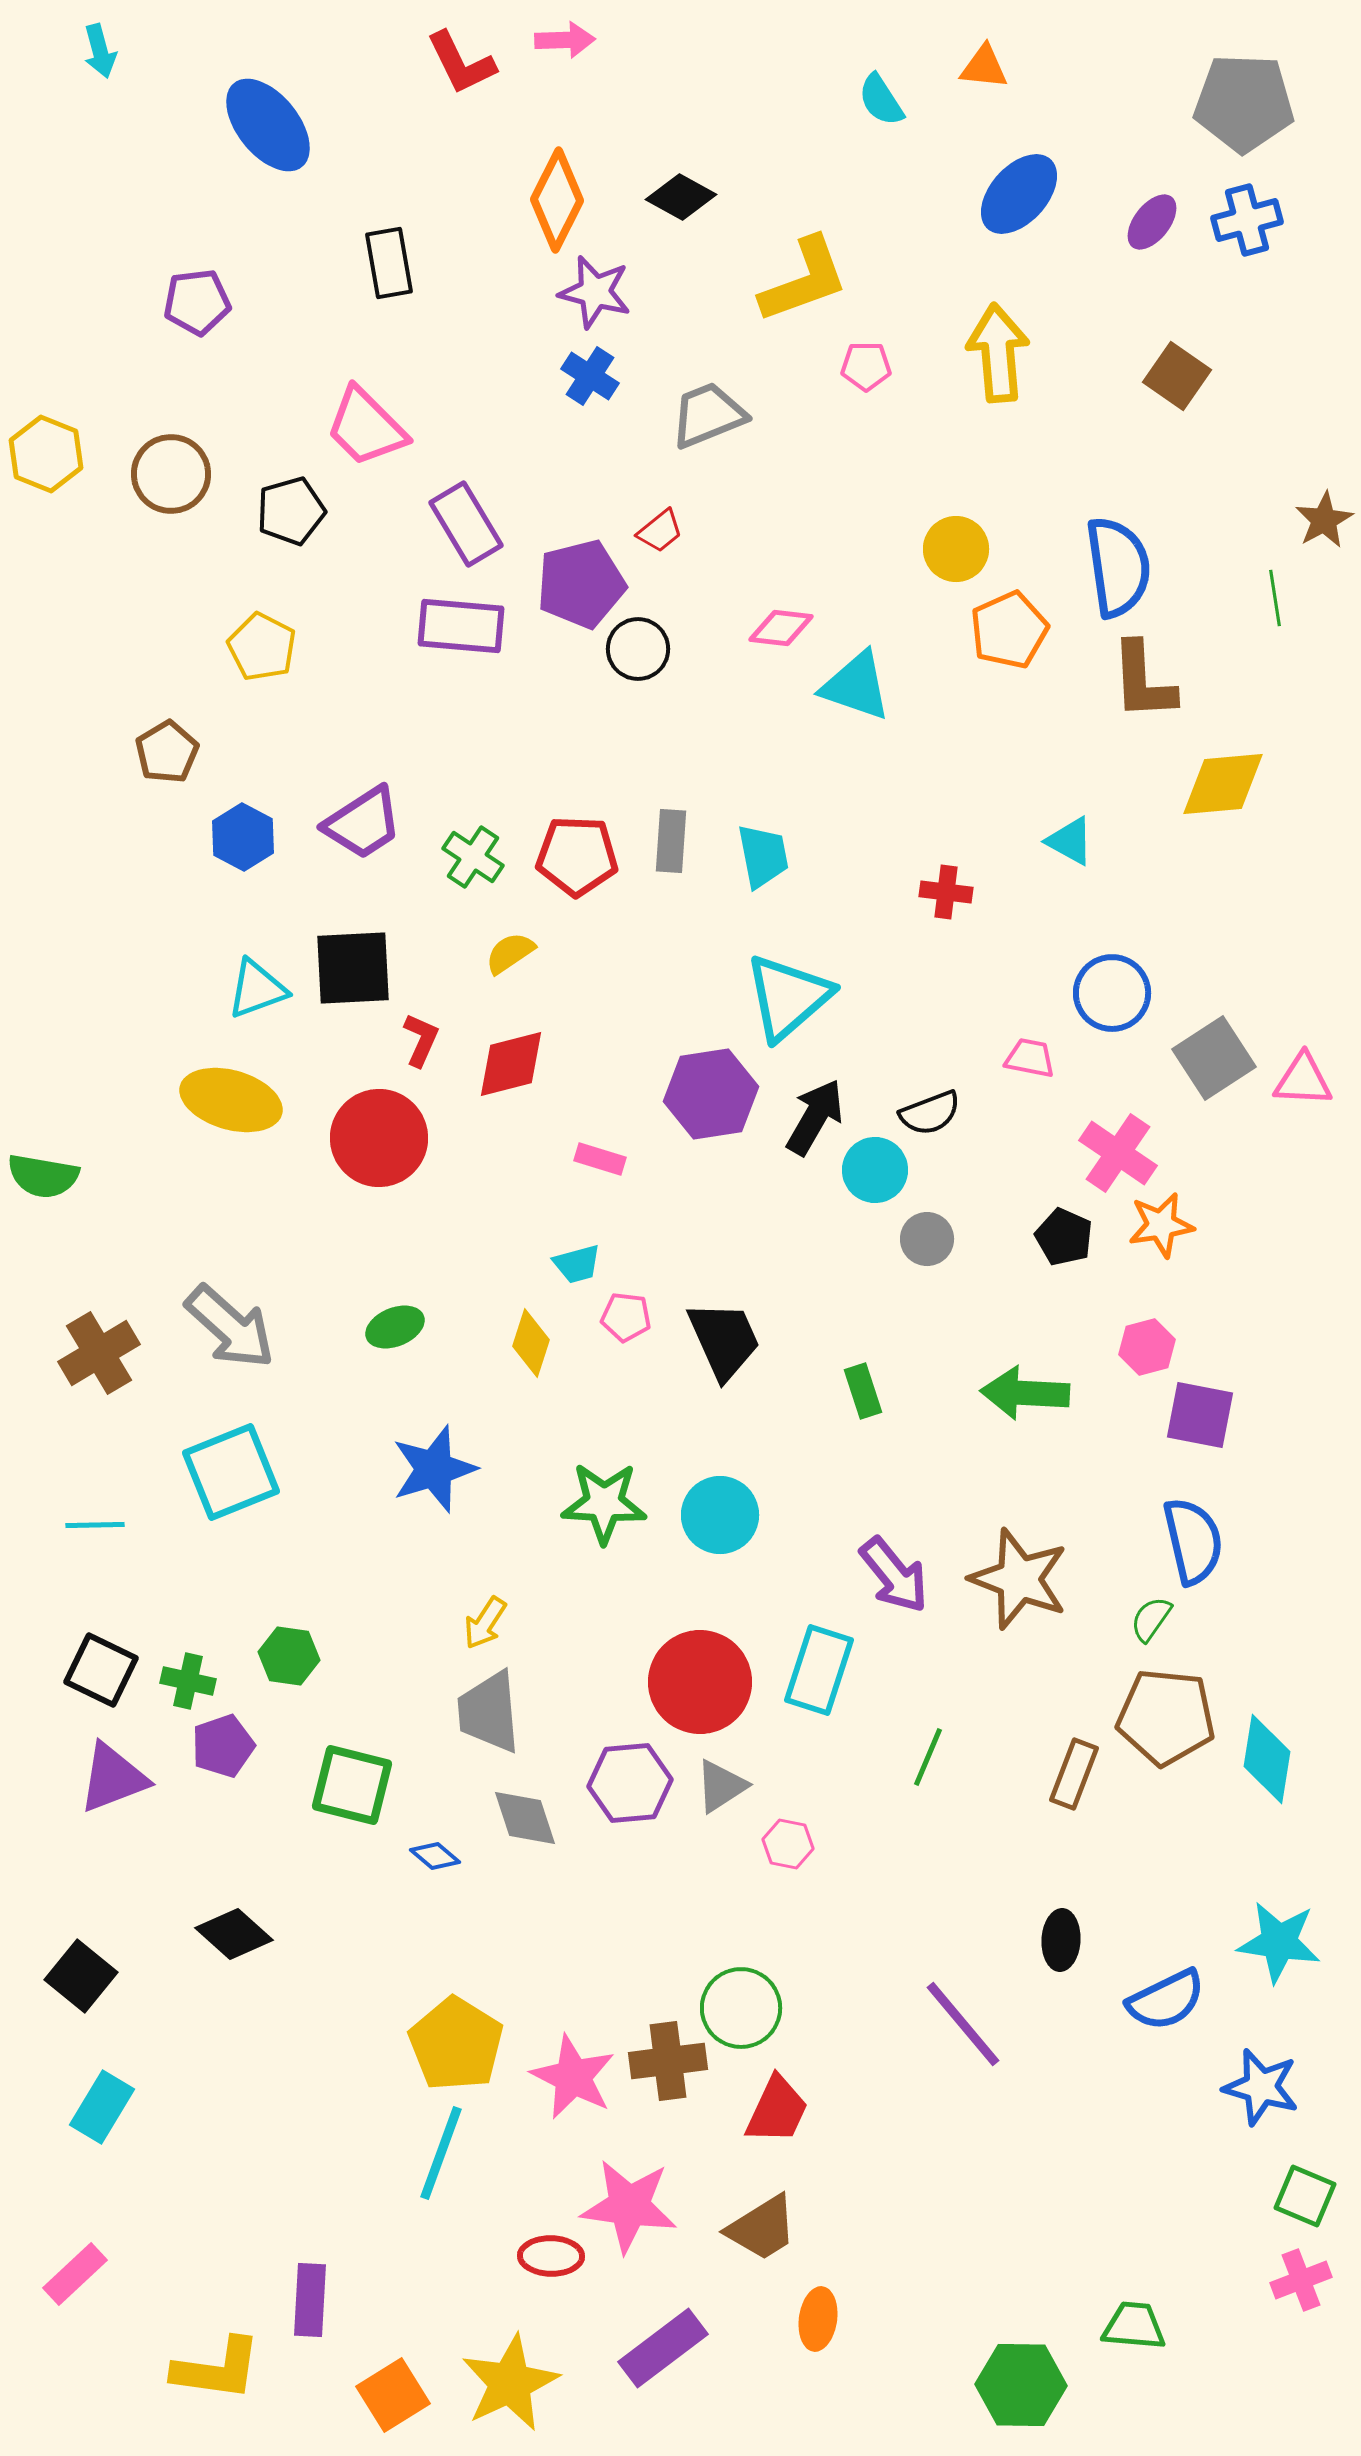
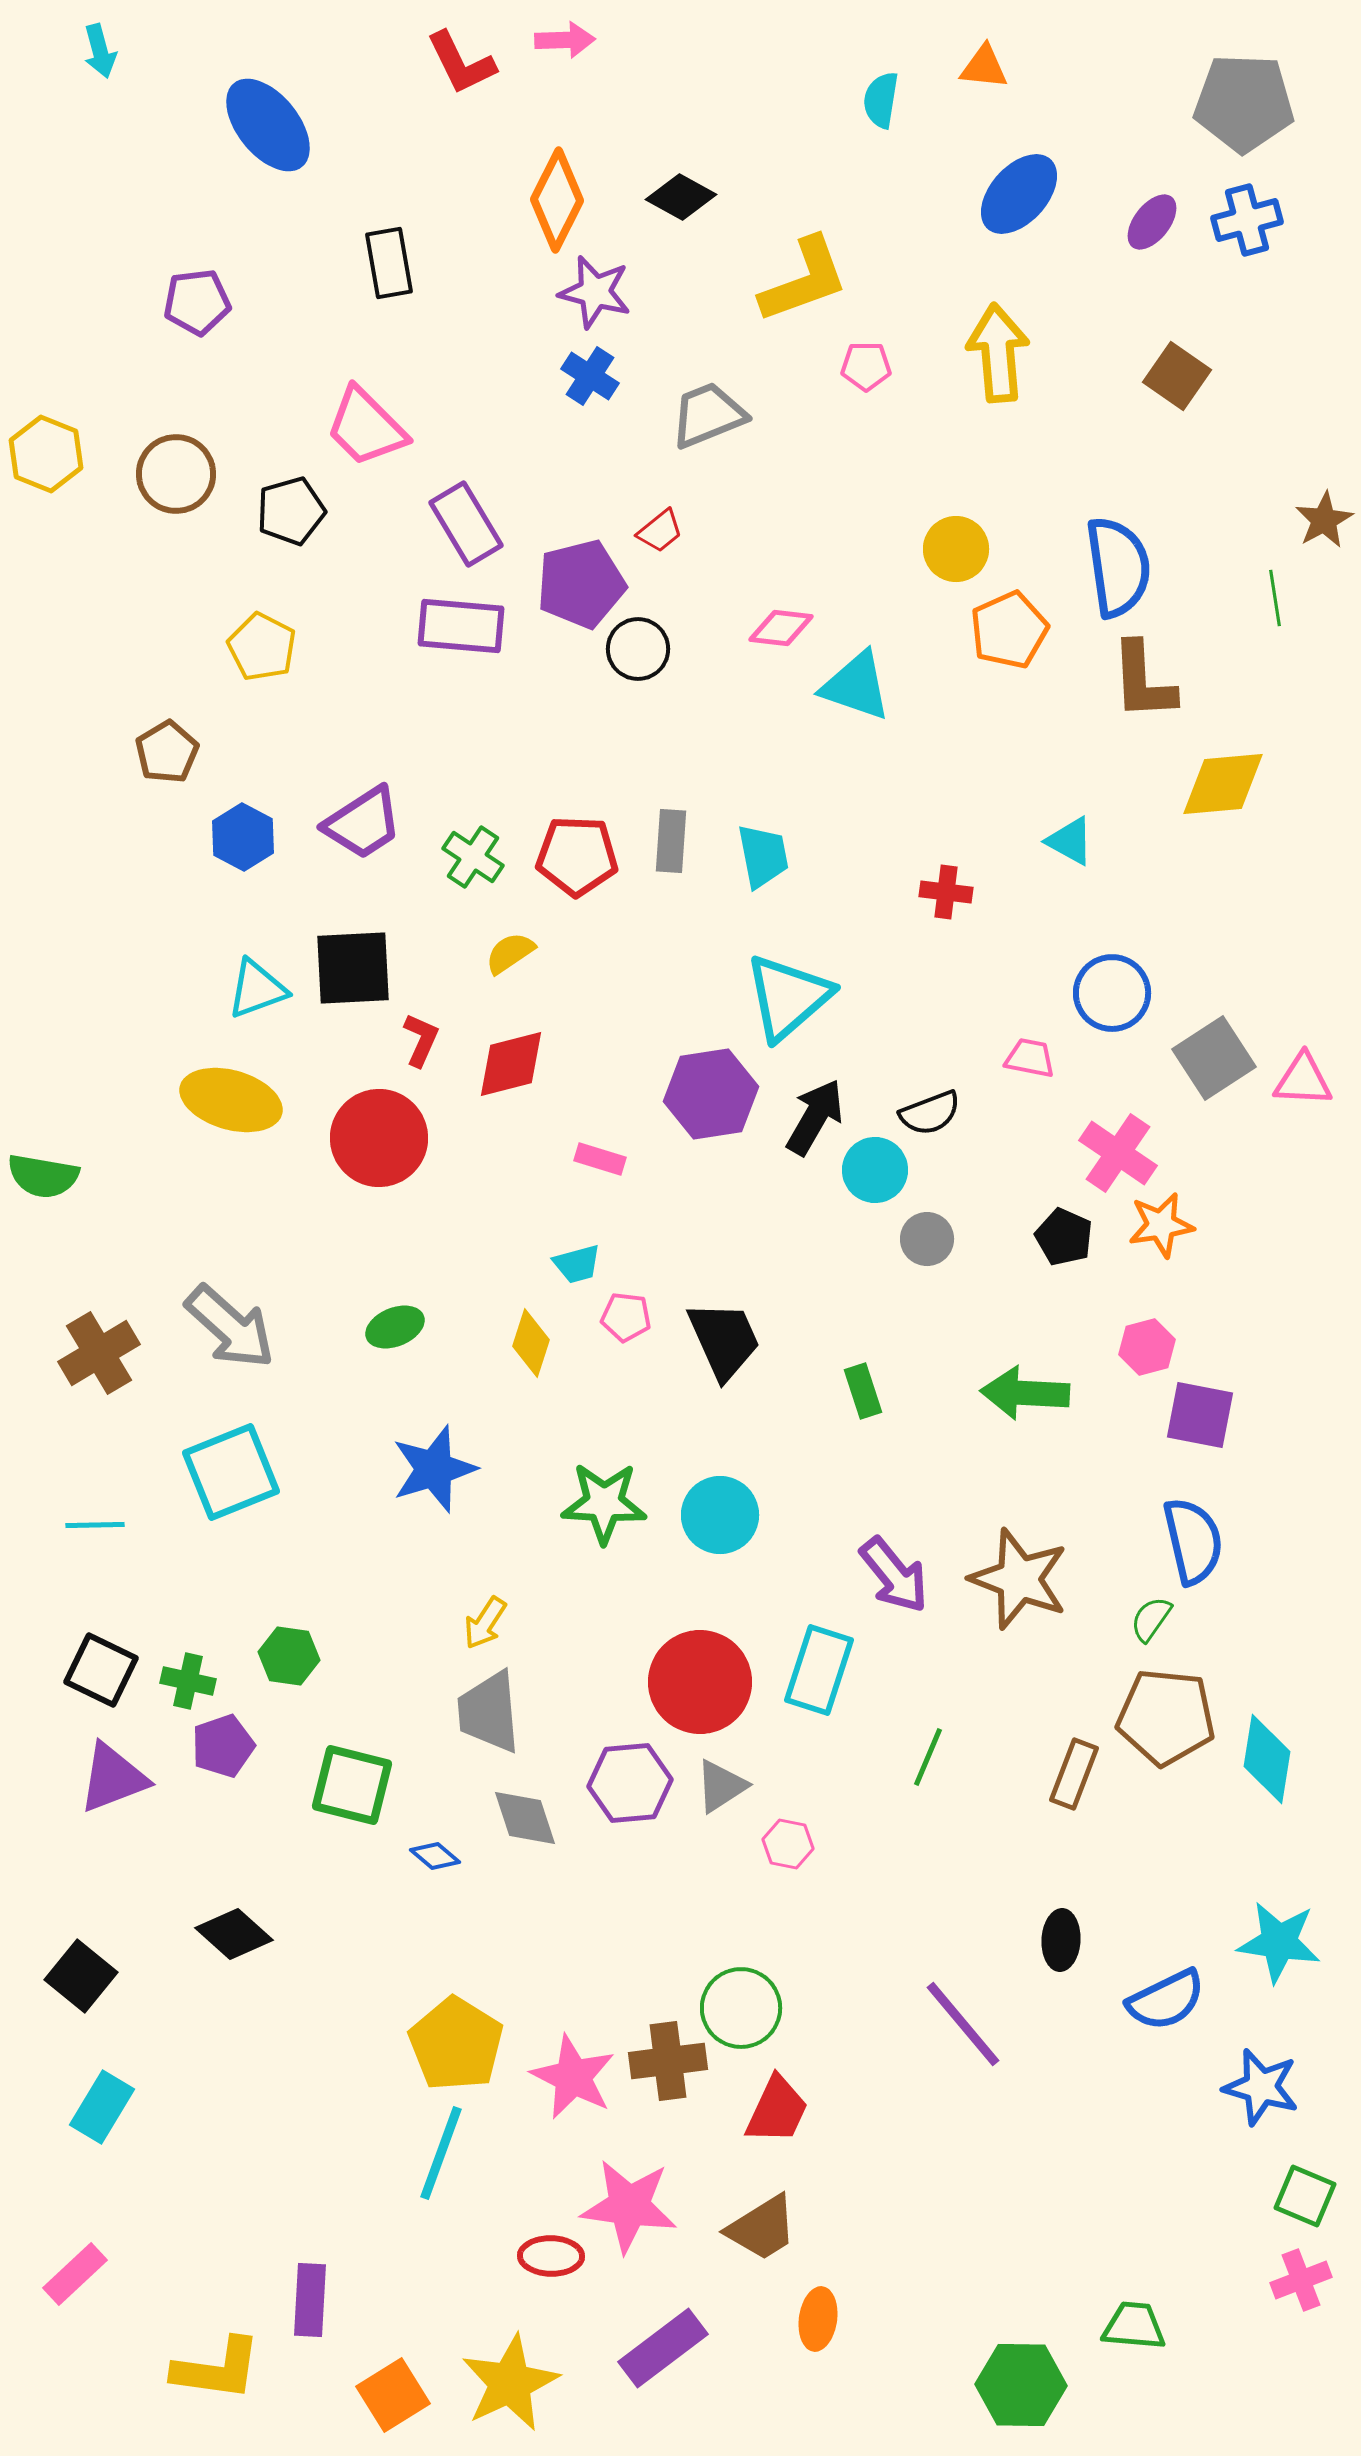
cyan semicircle at (881, 100): rotated 42 degrees clockwise
brown circle at (171, 474): moved 5 px right
